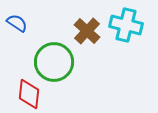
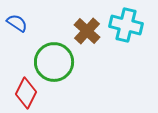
red diamond: moved 3 px left, 1 px up; rotated 20 degrees clockwise
